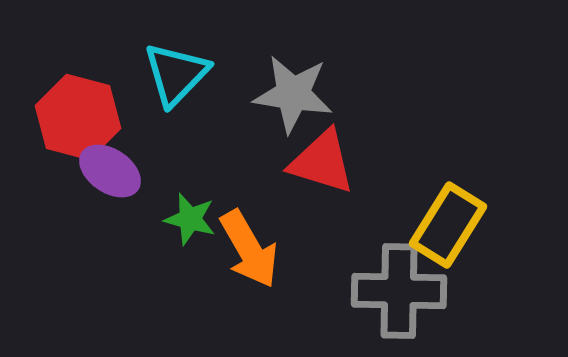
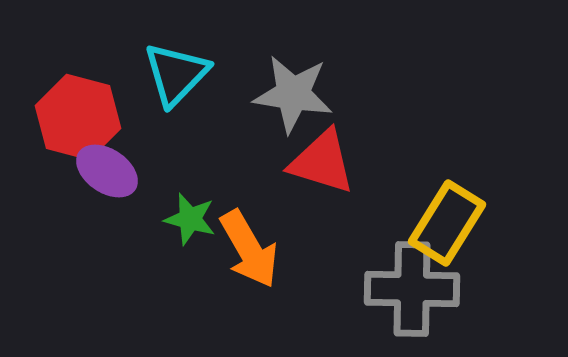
purple ellipse: moved 3 px left
yellow rectangle: moved 1 px left, 2 px up
gray cross: moved 13 px right, 2 px up
